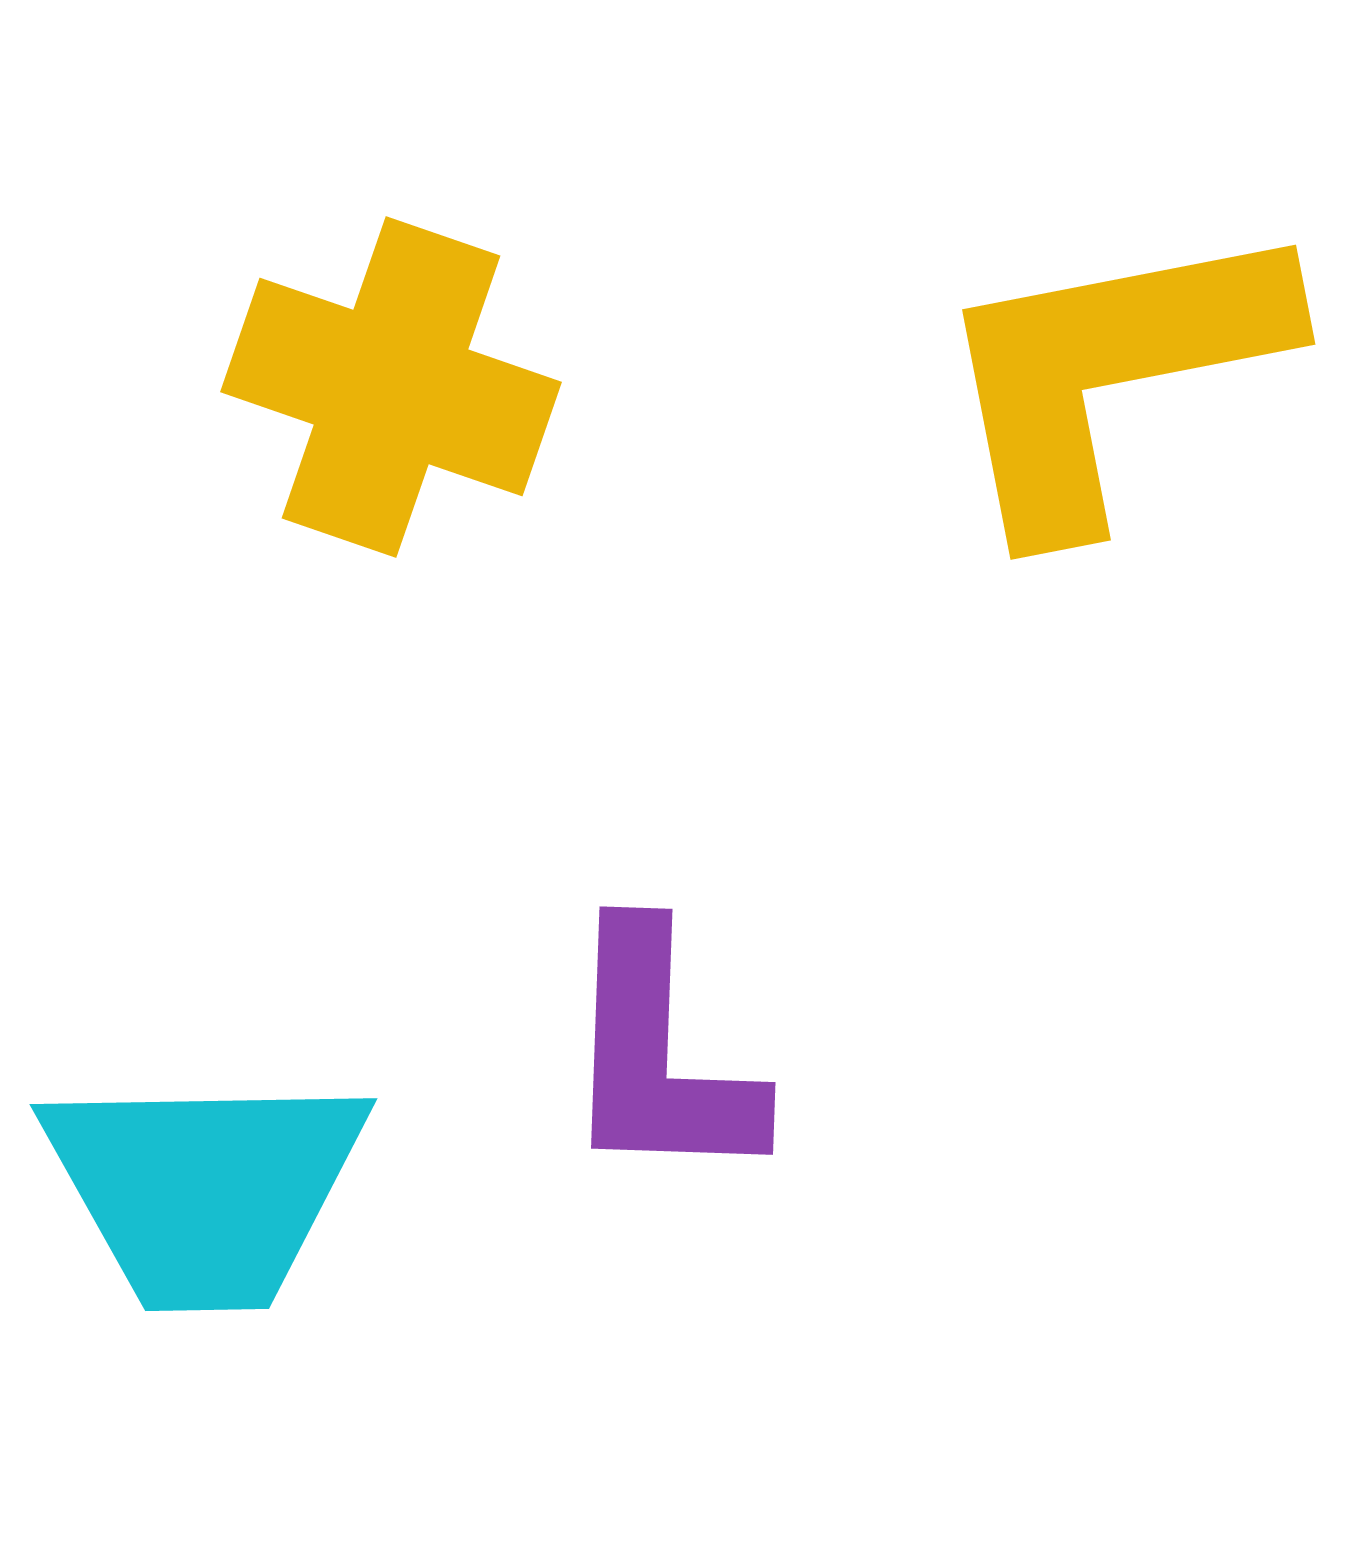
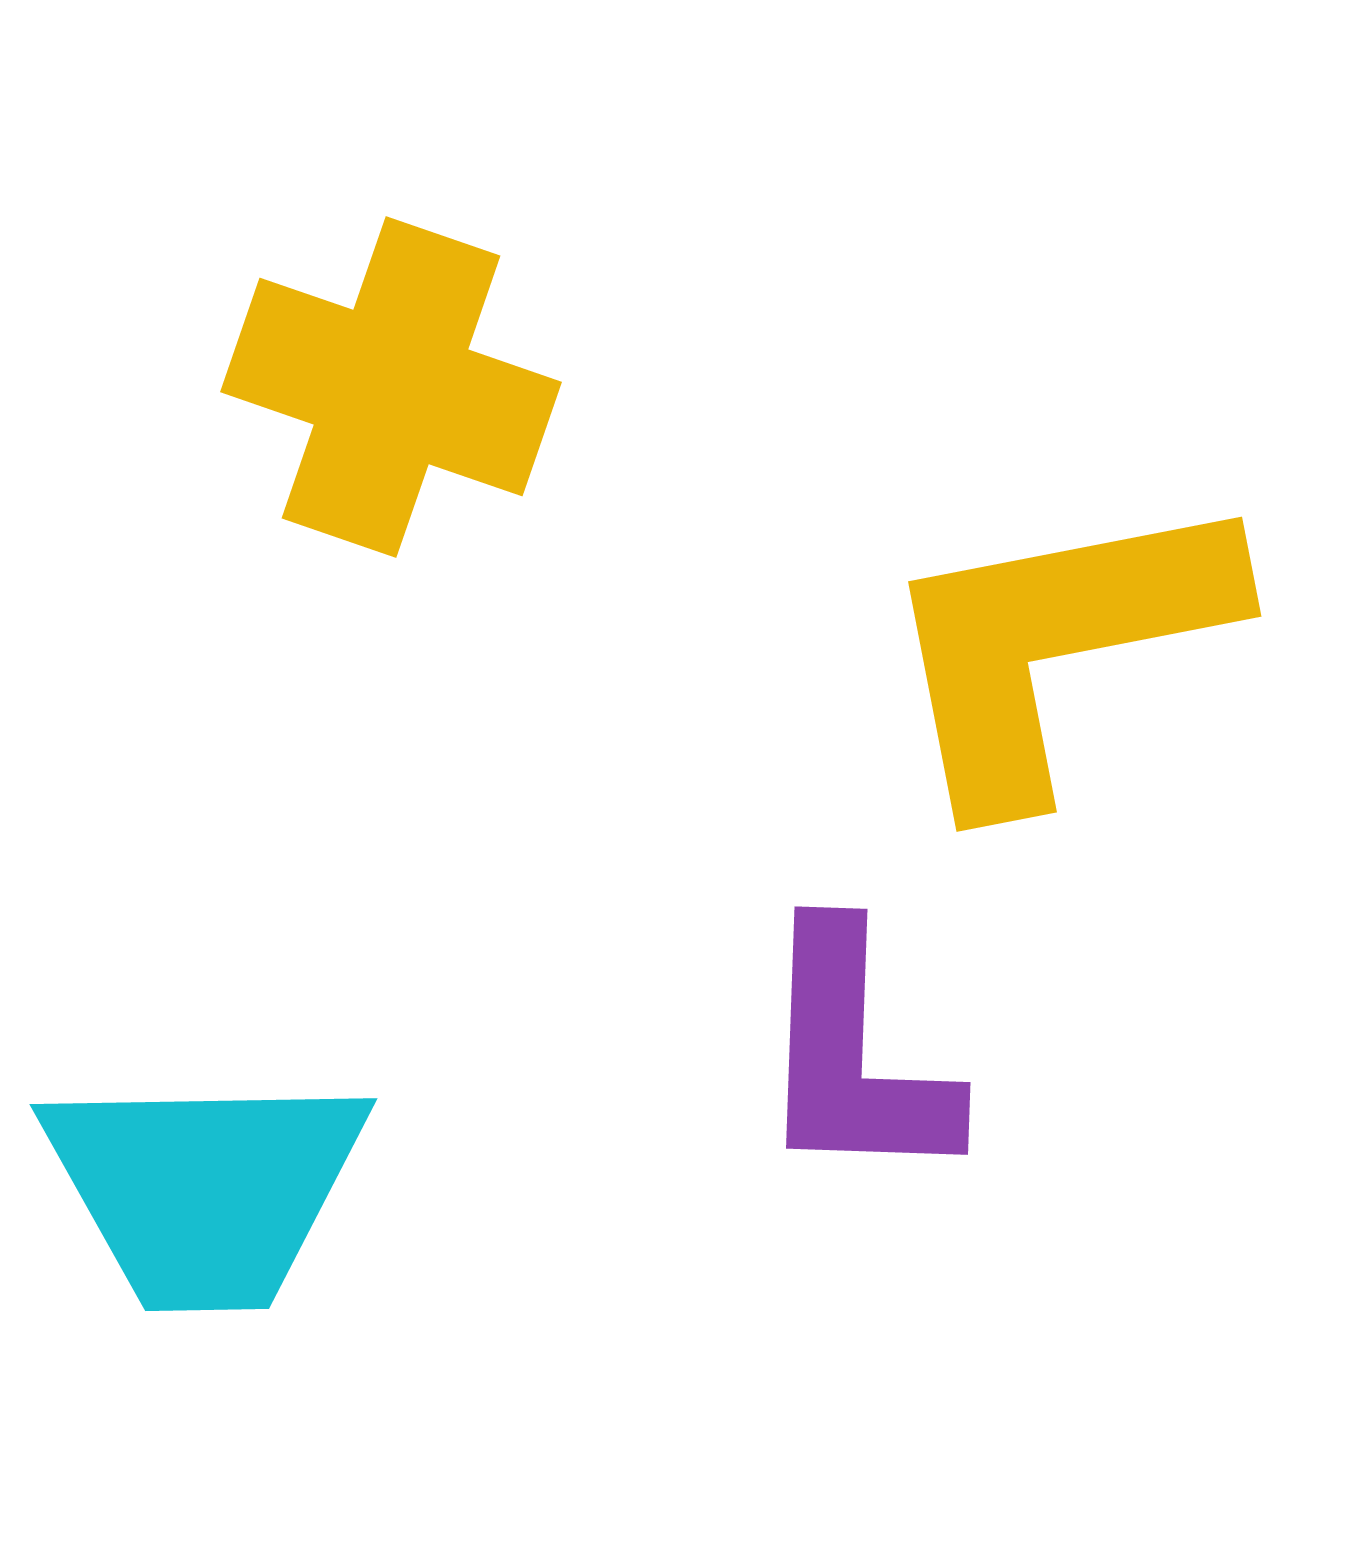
yellow L-shape: moved 54 px left, 272 px down
purple L-shape: moved 195 px right
